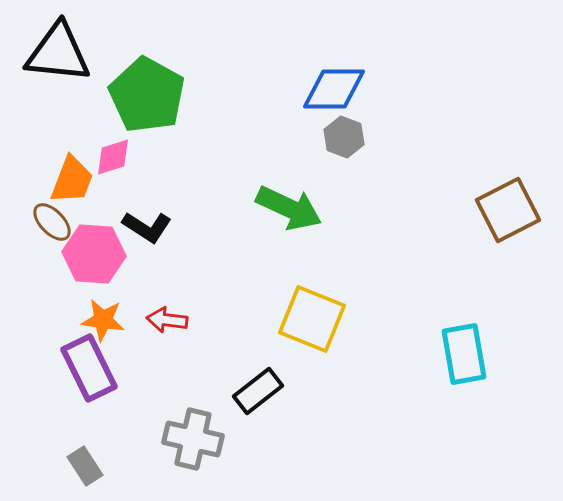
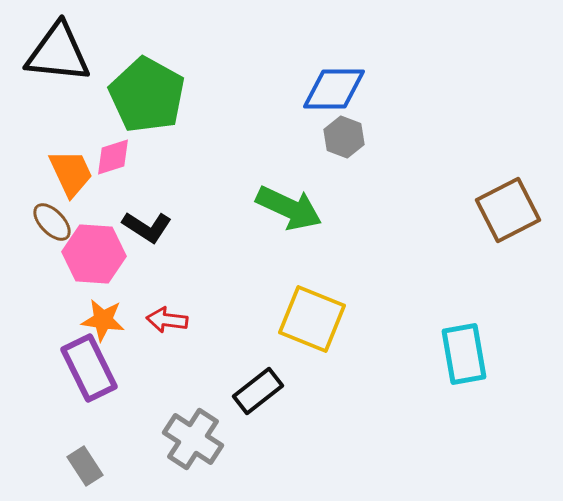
orange trapezoid: moved 1 px left, 7 px up; rotated 46 degrees counterclockwise
gray cross: rotated 20 degrees clockwise
